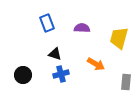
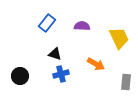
blue rectangle: rotated 60 degrees clockwise
purple semicircle: moved 2 px up
yellow trapezoid: rotated 140 degrees clockwise
black circle: moved 3 px left, 1 px down
